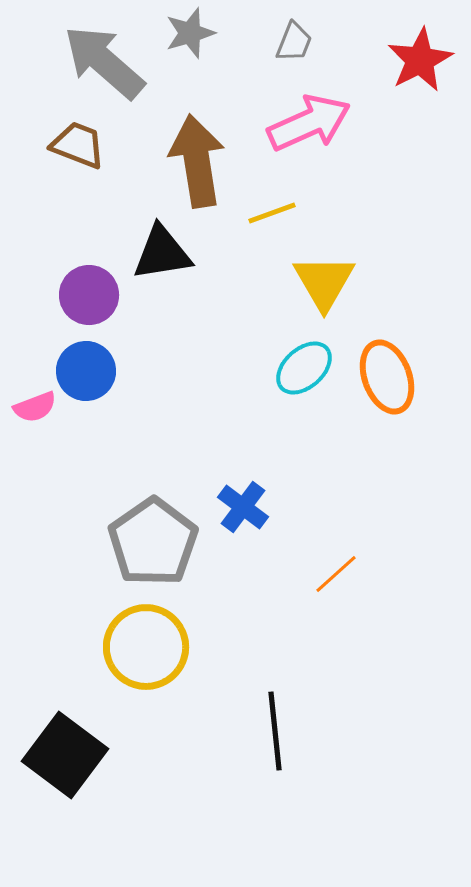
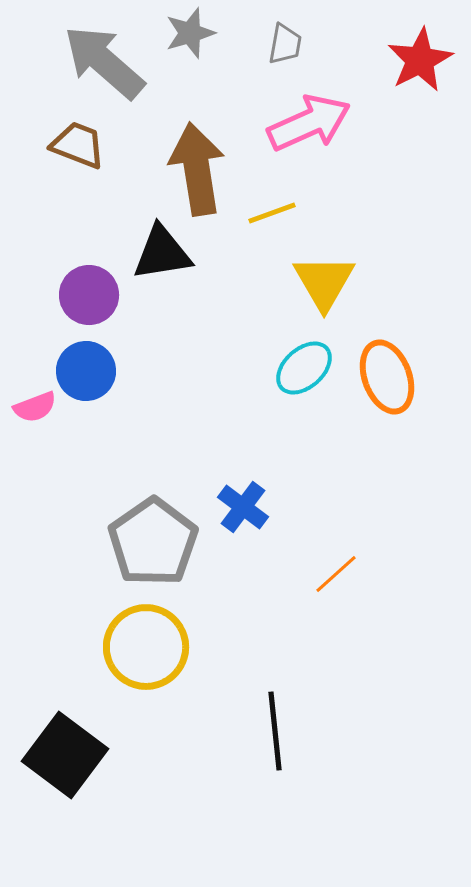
gray trapezoid: moved 9 px left, 2 px down; rotated 12 degrees counterclockwise
brown arrow: moved 8 px down
